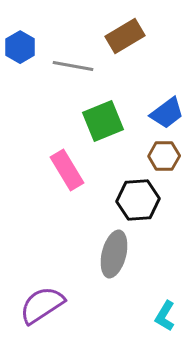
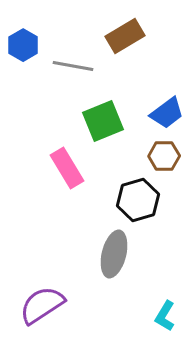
blue hexagon: moved 3 px right, 2 px up
pink rectangle: moved 2 px up
black hexagon: rotated 12 degrees counterclockwise
